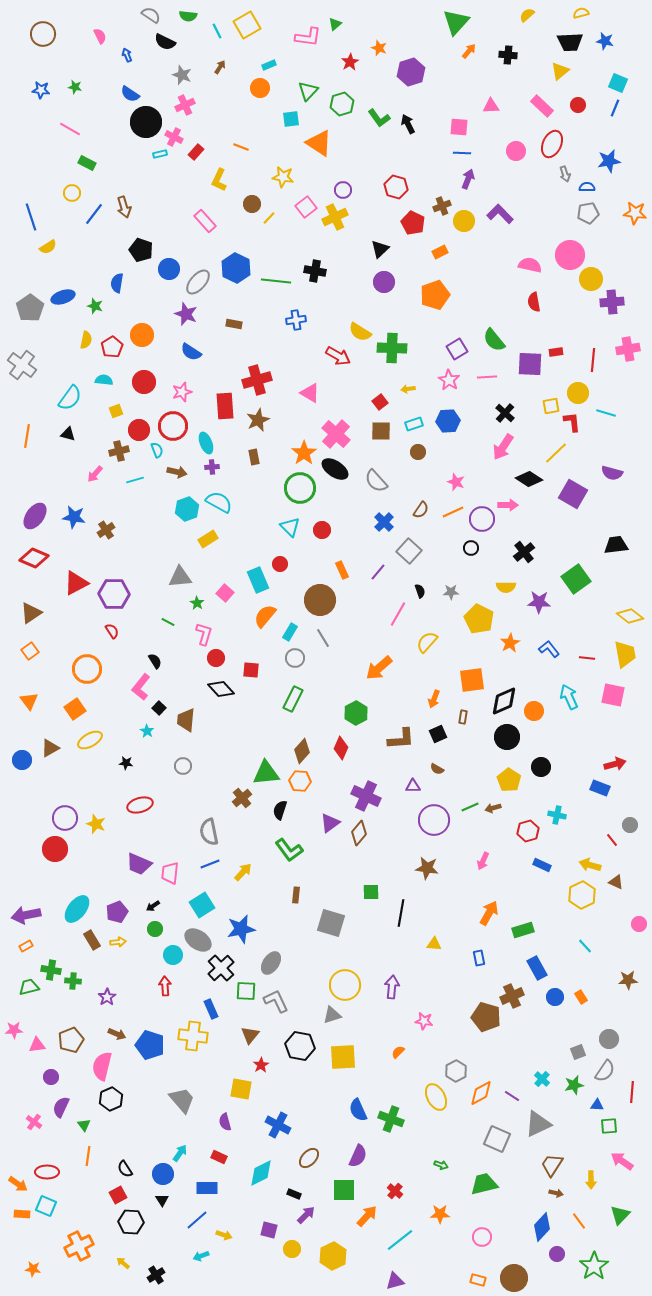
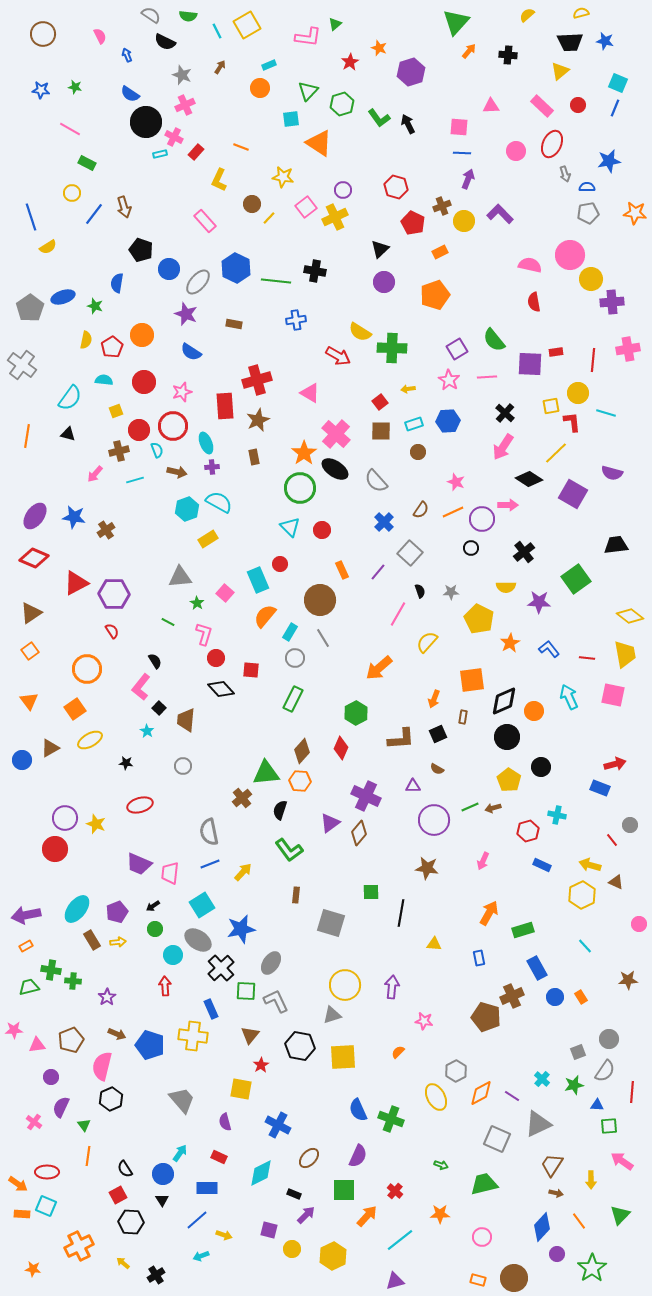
gray square at (409, 551): moved 1 px right, 2 px down
green star at (594, 1266): moved 2 px left, 2 px down
